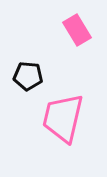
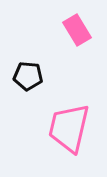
pink trapezoid: moved 6 px right, 10 px down
